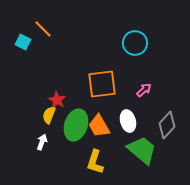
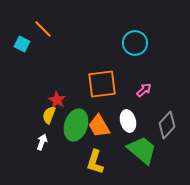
cyan square: moved 1 px left, 2 px down
